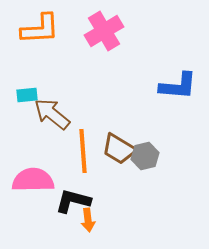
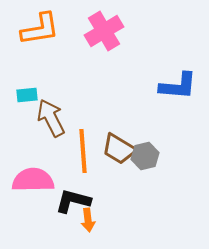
orange L-shape: rotated 6 degrees counterclockwise
brown arrow: moved 1 px left, 4 px down; rotated 24 degrees clockwise
